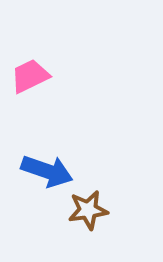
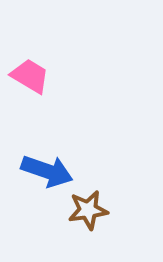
pink trapezoid: rotated 57 degrees clockwise
